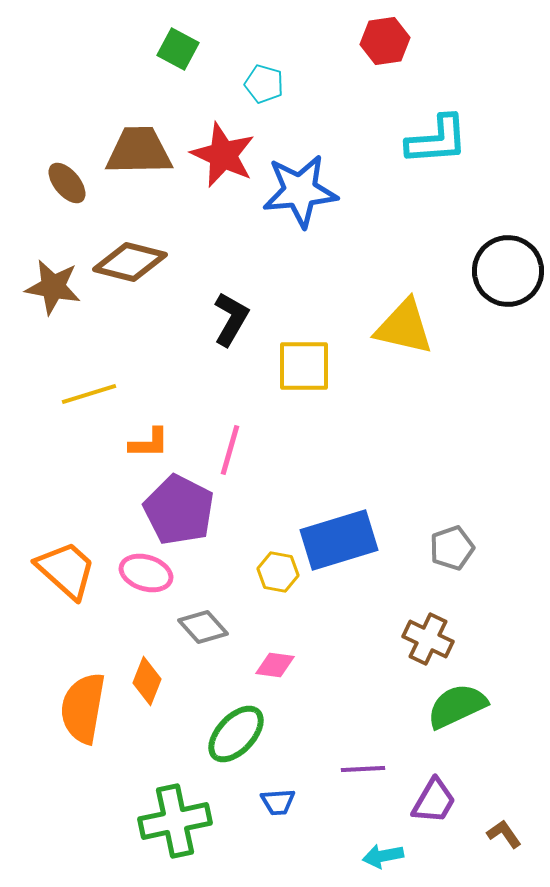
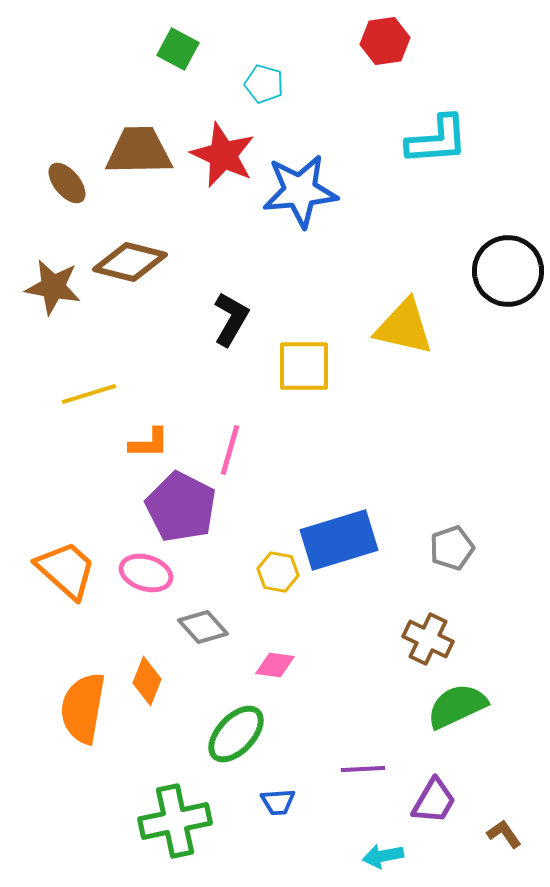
purple pentagon: moved 2 px right, 3 px up
